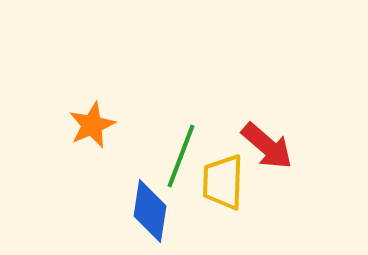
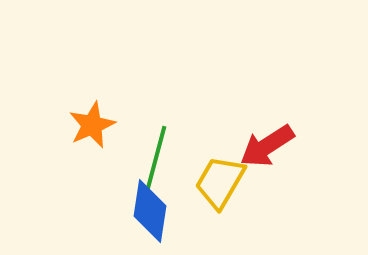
red arrow: rotated 106 degrees clockwise
green line: moved 25 px left, 2 px down; rotated 6 degrees counterclockwise
yellow trapezoid: moved 3 px left; rotated 28 degrees clockwise
